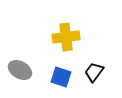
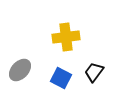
gray ellipse: rotated 75 degrees counterclockwise
blue square: moved 1 px down; rotated 10 degrees clockwise
